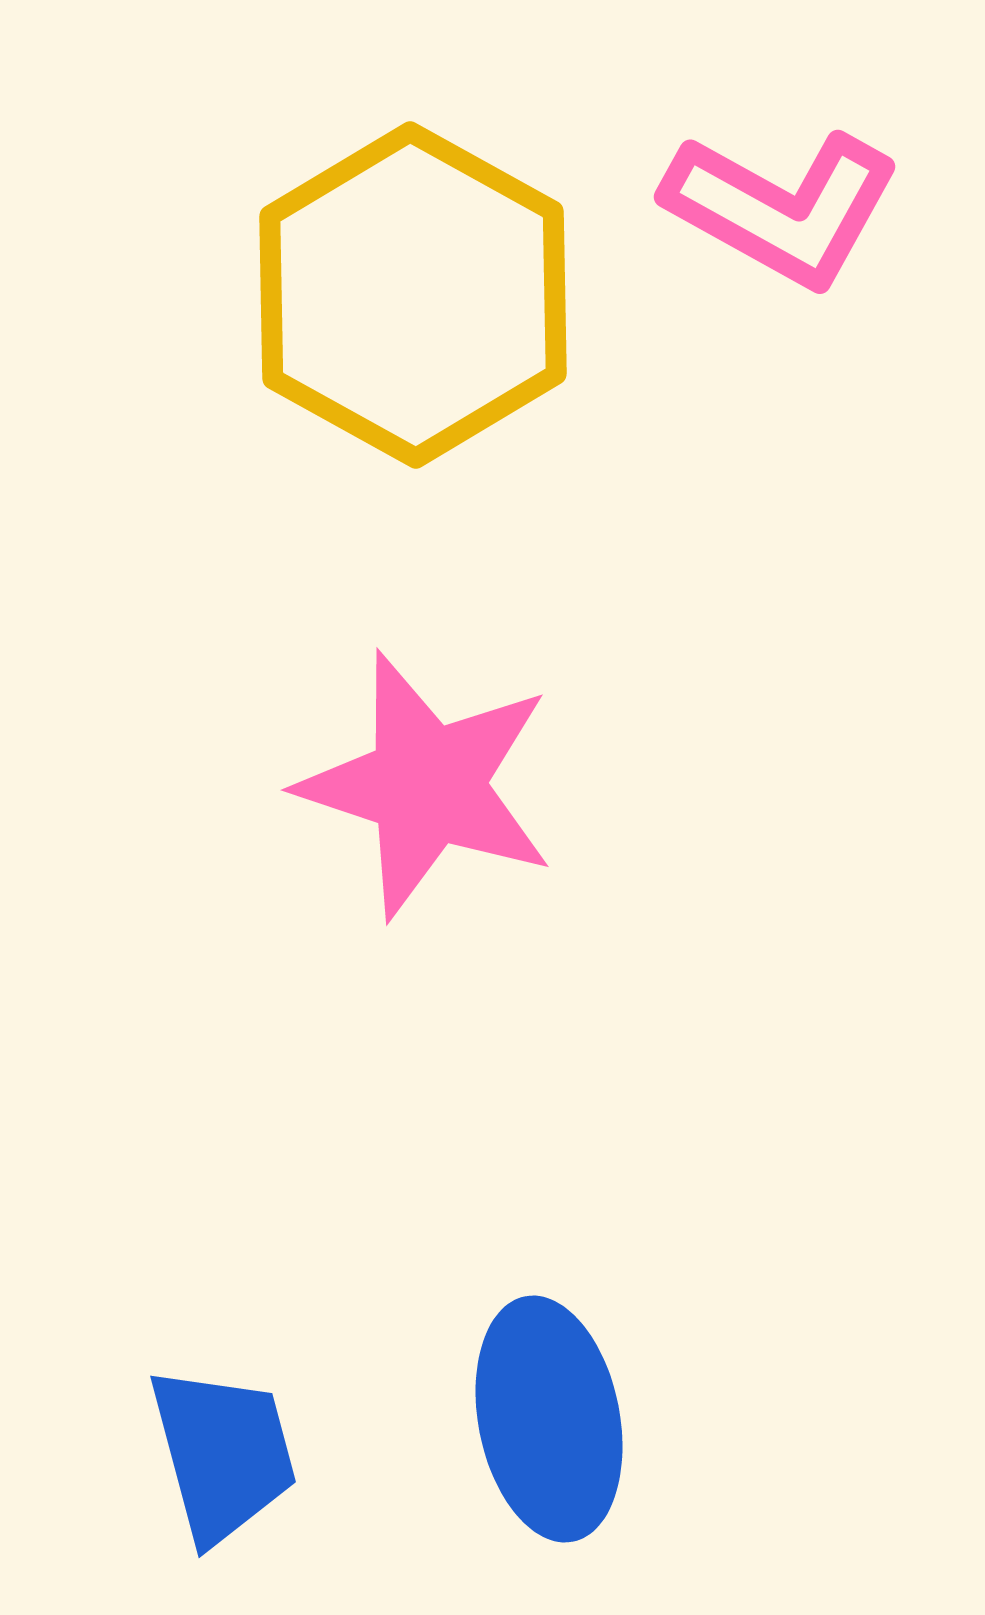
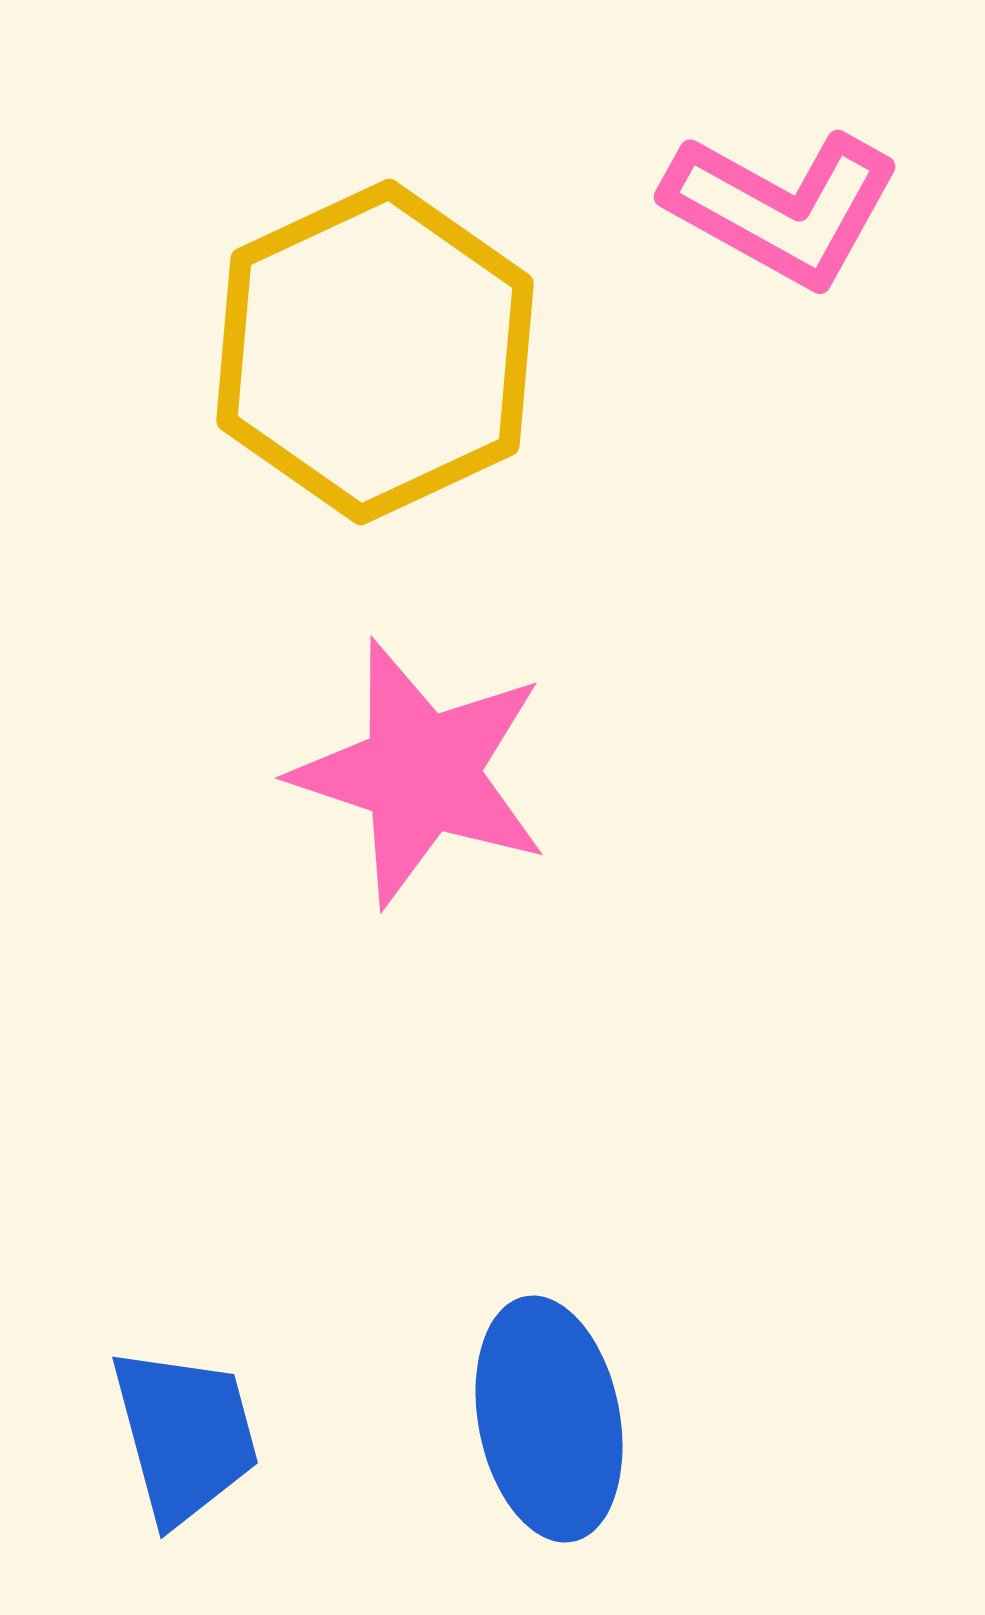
yellow hexagon: moved 38 px left, 57 px down; rotated 6 degrees clockwise
pink star: moved 6 px left, 12 px up
blue trapezoid: moved 38 px left, 19 px up
